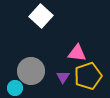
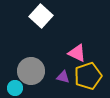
pink triangle: rotated 18 degrees clockwise
purple triangle: rotated 48 degrees counterclockwise
